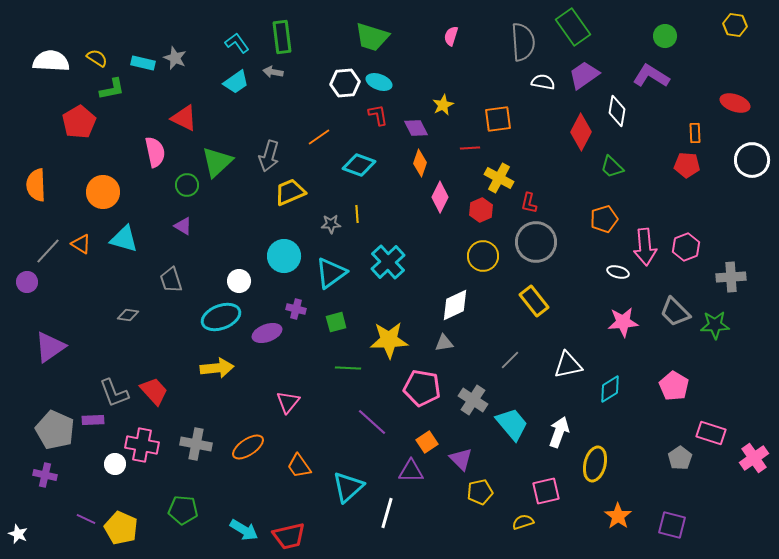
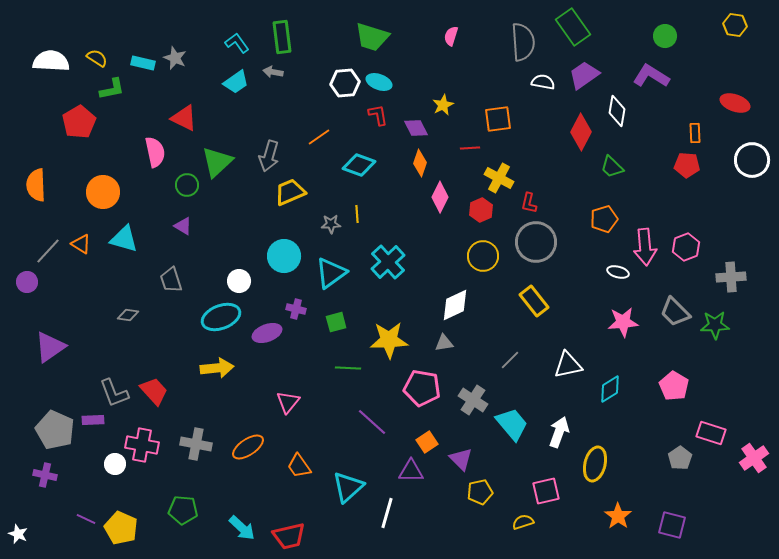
cyan arrow at (244, 530): moved 2 px left, 2 px up; rotated 12 degrees clockwise
